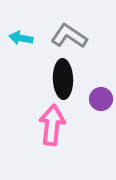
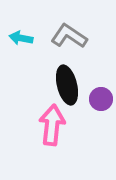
black ellipse: moved 4 px right, 6 px down; rotated 12 degrees counterclockwise
